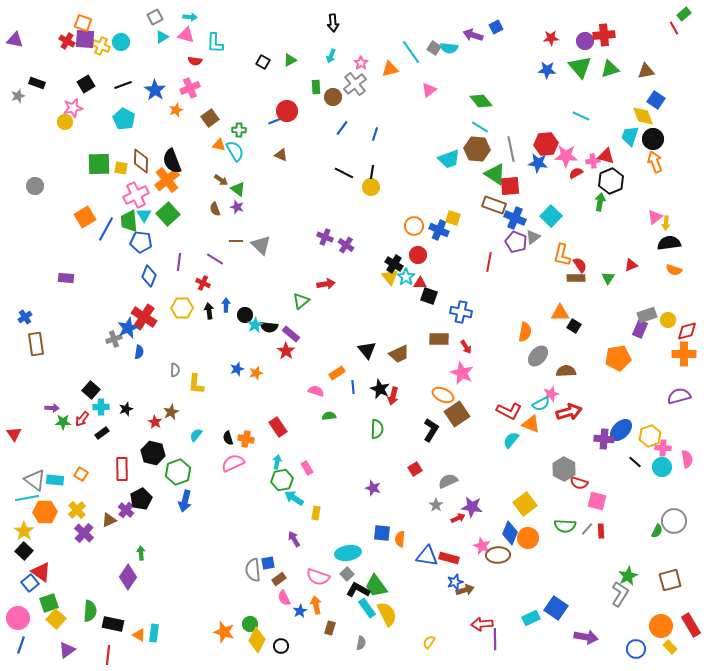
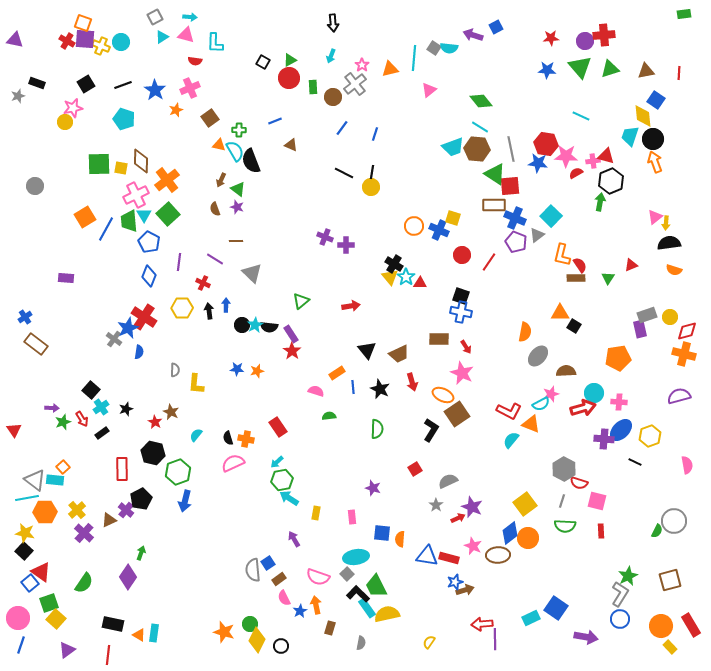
green rectangle at (684, 14): rotated 32 degrees clockwise
red line at (674, 28): moved 5 px right, 45 px down; rotated 32 degrees clockwise
cyan line at (411, 52): moved 3 px right, 6 px down; rotated 40 degrees clockwise
pink star at (361, 63): moved 1 px right, 2 px down
green rectangle at (316, 87): moved 3 px left
red circle at (287, 111): moved 2 px right, 33 px up
yellow diamond at (643, 116): rotated 15 degrees clockwise
cyan pentagon at (124, 119): rotated 10 degrees counterclockwise
red hexagon at (546, 144): rotated 15 degrees clockwise
brown triangle at (281, 155): moved 10 px right, 10 px up
cyan trapezoid at (449, 159): moved 4 px right, 12 px up
black semicircle at (172, 161): moved 79 px right
brown arrow at (221, 180): rotated 80 degrees clockwise
brown rectangle at (494, 205): rotated 20 degrees counterclockwise
gray triangle at (533, 237): moved 4 px right, 2 px up
blue pentagon at (141, 242): moved 8 px right; rotated 20 degrees clockwise
gray triangle at (261, 245): moved 9 px left, 28 px down
purple cross at (346, 245): rotated 35 degrees counterclockwise
red circle at (418, 255): moved 44 px right
red line at (489, 262): rotated 24 degrees clockwise
red arrow at (326, 284): moved 25 px right, 22 px down
black square at (429, 296): moved 32 px right
black circle at (245, 315): moved 3 px left, 10 px down
yellow circle at (668, 320): moved 2 px right, 3 px up
purple rectangle at (640, 329): rotated 36 degrees counterclockwise
purple rectangle at (291, 334): rotated 18 degrees clockwise
gray cross at (114, 339): rotated 35 degrees counterclockwise
brown rectangle at (36, 344): rotated 45 degrees counterclockwise
red star at (286, 351): moved 6 px right
orange cross at (684, 354): rotated 15 degrees clockwise
blue star at (237, 369): rotated 24 degrees clockwise
orange star at (256, 373): moved 1 px right, 2 px up
red arrow at (393, 396): moved 19 px right, 14 px up; rotated 30 degrees counterclockwise
cyan cross at (101, 407): rotated 35 degrees counterclockwise
brown star at (171, 412): rotated 21 degrees counterclockwise
red arrow at (569, 412): moved 14 px right, 4 px up
red arrow at (82, 419): rotated 70 degrees counterclockwise
green star at (63, 422): rotated 21 degrees counterclockwise
red triangle at (14, 434): moved 4 px up
pink cross at (663, 448): moved 44 px left, 46 px up
pink semicircle at (687, 459): moved 6 px down
cyan arrow at (277, 462): rotated 144 degrees counterclockwise
black line at (635, 462): rotated 16 degrees counterclockwise
cyan circle at (662, 467): moved 68 px left, 74 px up
pink rectangle at (307, 468): moved 45 px right, 49 px down; rotated 24 degrees clockwise
orange square at (81, 474): moved 18 px left, 7 px up; rotated 16 degrees clockwise
cyan arrow at (294, 498): moved 5 px left
purple star at (472, 507): rotated 15 degrees clockwise
gray line at (587, 529): moved 25 px left, 28 px up; rotated 24 degrees counterclockwise
yellow star at (24, 531): moved 1 px right, 2 px down; rotated 24 degrees counterclockwise
blue diamond at (510, 533): rotated 30 degrees clockwise
pink star at (482, 546): moved 9 px left
green arrow at (141, 553): rotated 24 degrees clockwise
cyan ellipse at (348, 553): moved 8 px right, 4 px down
blue square at (268, 563): rotated 24 degrees counterclockwise
green trapezoid at (376, 586): rotated 10 degrees clockwise
black L-shape at (358, 590): moved 4 px down; rotated 15 degrees clockwise
green semicircle at (90, 611): moved 6 px left, 28 px up; rotated 30 degrees clockwise
yellow semicircle at (387, 614): rotated 75 degrees counterclockwise
blue circle at (636, 649): moved 16 px left, 30 px up
